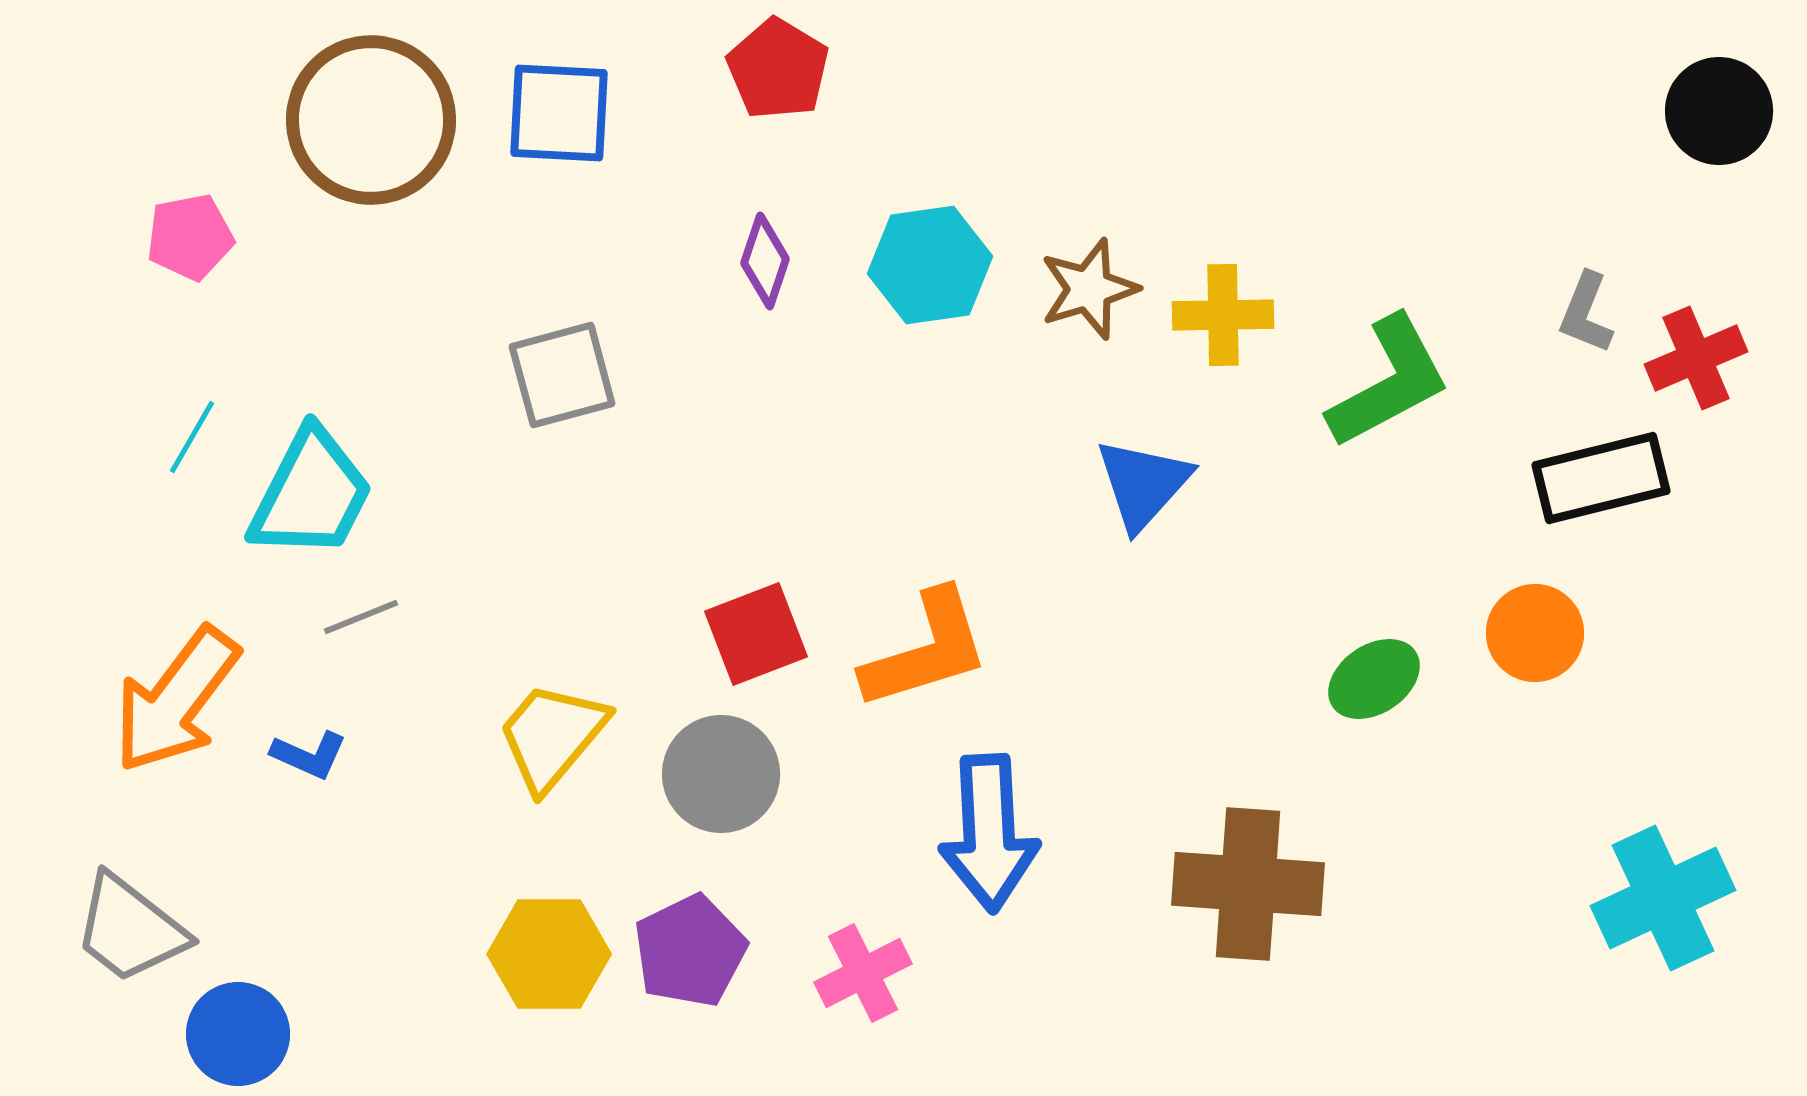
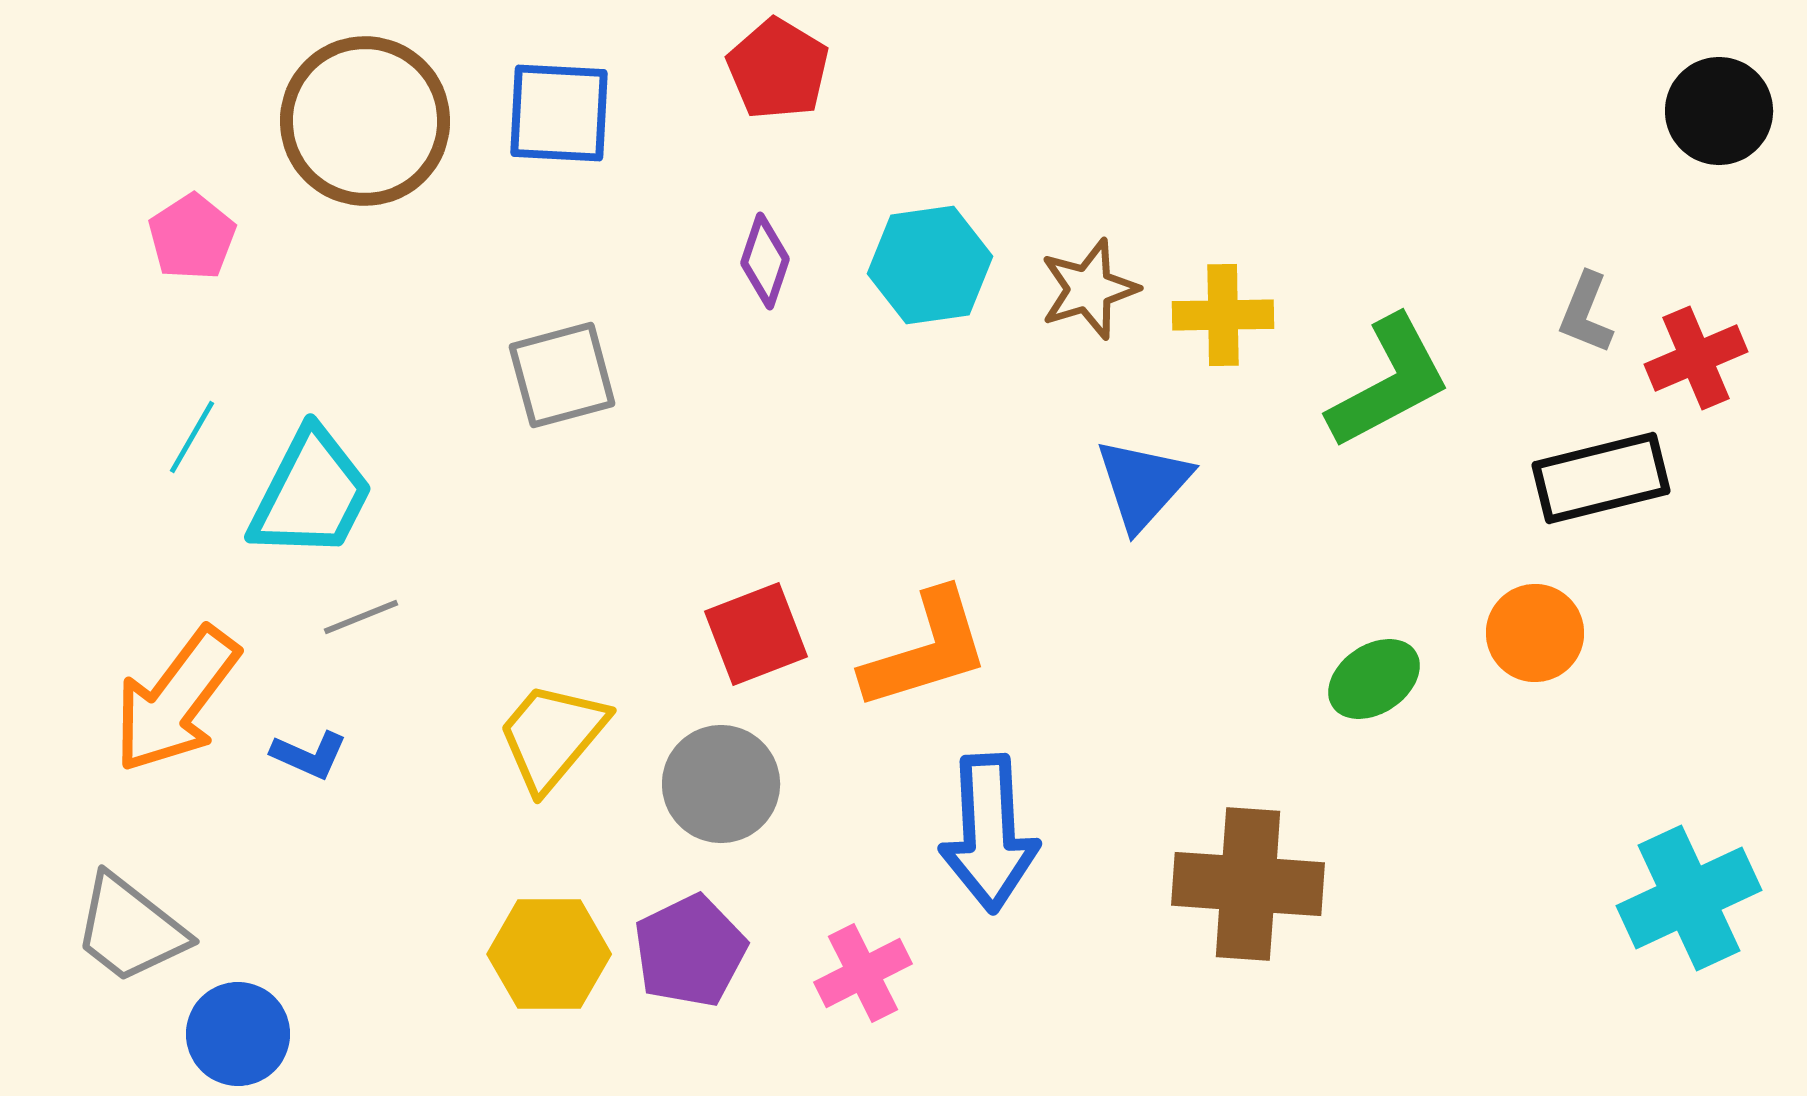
brown circle: moved 6 px left, 1 px down
pink pentagon: moved 2 px right; rotated 22 degrees counterclockwise
gray circle: moved 10 px down
cyan cross: moved 26 px right
